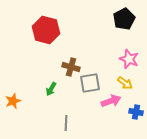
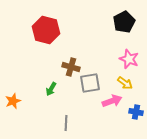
black pentagon: moved 3 px down
pink arrow: moved 1 px right
